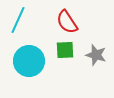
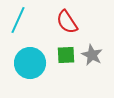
green square: moved 1 px right, 5 px down
gray star: moved 4 px left; rotated 10 degrees clockwise
cyan circle: moved 1 px right, 2 px down
